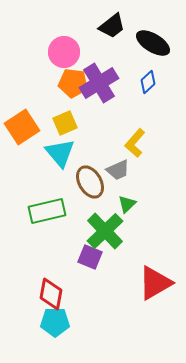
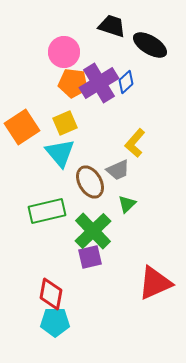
black trapezoid: rotated 124 degrees counterclockwise
black ellipse: moved 3 px left, 2 px down
blue diamond: moved 22 px left
green cross: moved 12 px left
purple square: rotated 35 degrees counterclockwise
red triangle: rotated 6 degrees clockwise
